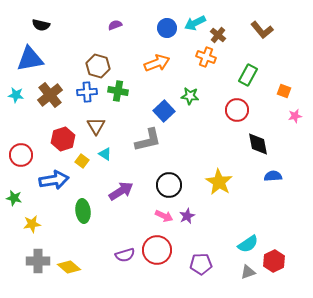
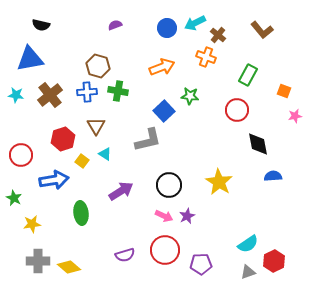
orange arrow at (157, 63): moved 5 px right, 4 px down
green star at (14, 198): rotated 14 degrees clockwise
green ellipse at (83, 211): moved 2 px left, 2 px down
red circle at (157, 250): moved 8 px right
